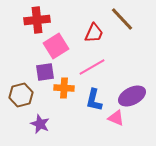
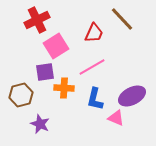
red cross: rotated 20 degrees counterclockwise
blue L-shape: moved 1 px right, 1 px up
